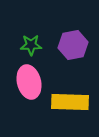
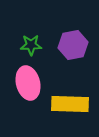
pink ellipse: moved 1 px left, 1 px down
yellow rectangle: moved 2 px down
